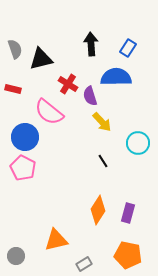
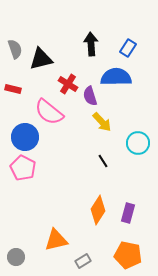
gray circle: moved 1 px down
gray rectangle: moved 1 px left, 3 px up
